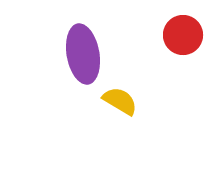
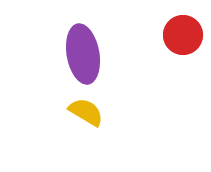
yellow semicircle: moved 34 px left, 11 px down
